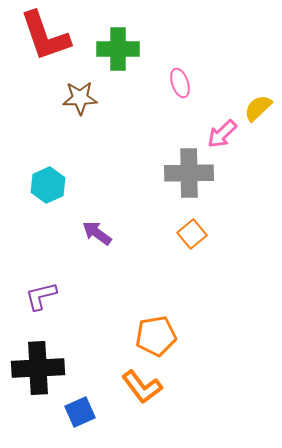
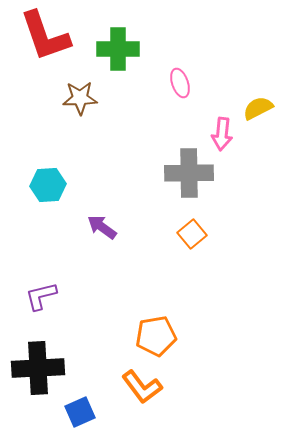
yellow semicircle: rotated 16 degrees clockwise
pink arrow: rotated 40 degrees counterclockwise
cyan hexagon: rotated 20 degrees clockwise
purple arrow: moved 5 px right, 6 px up
